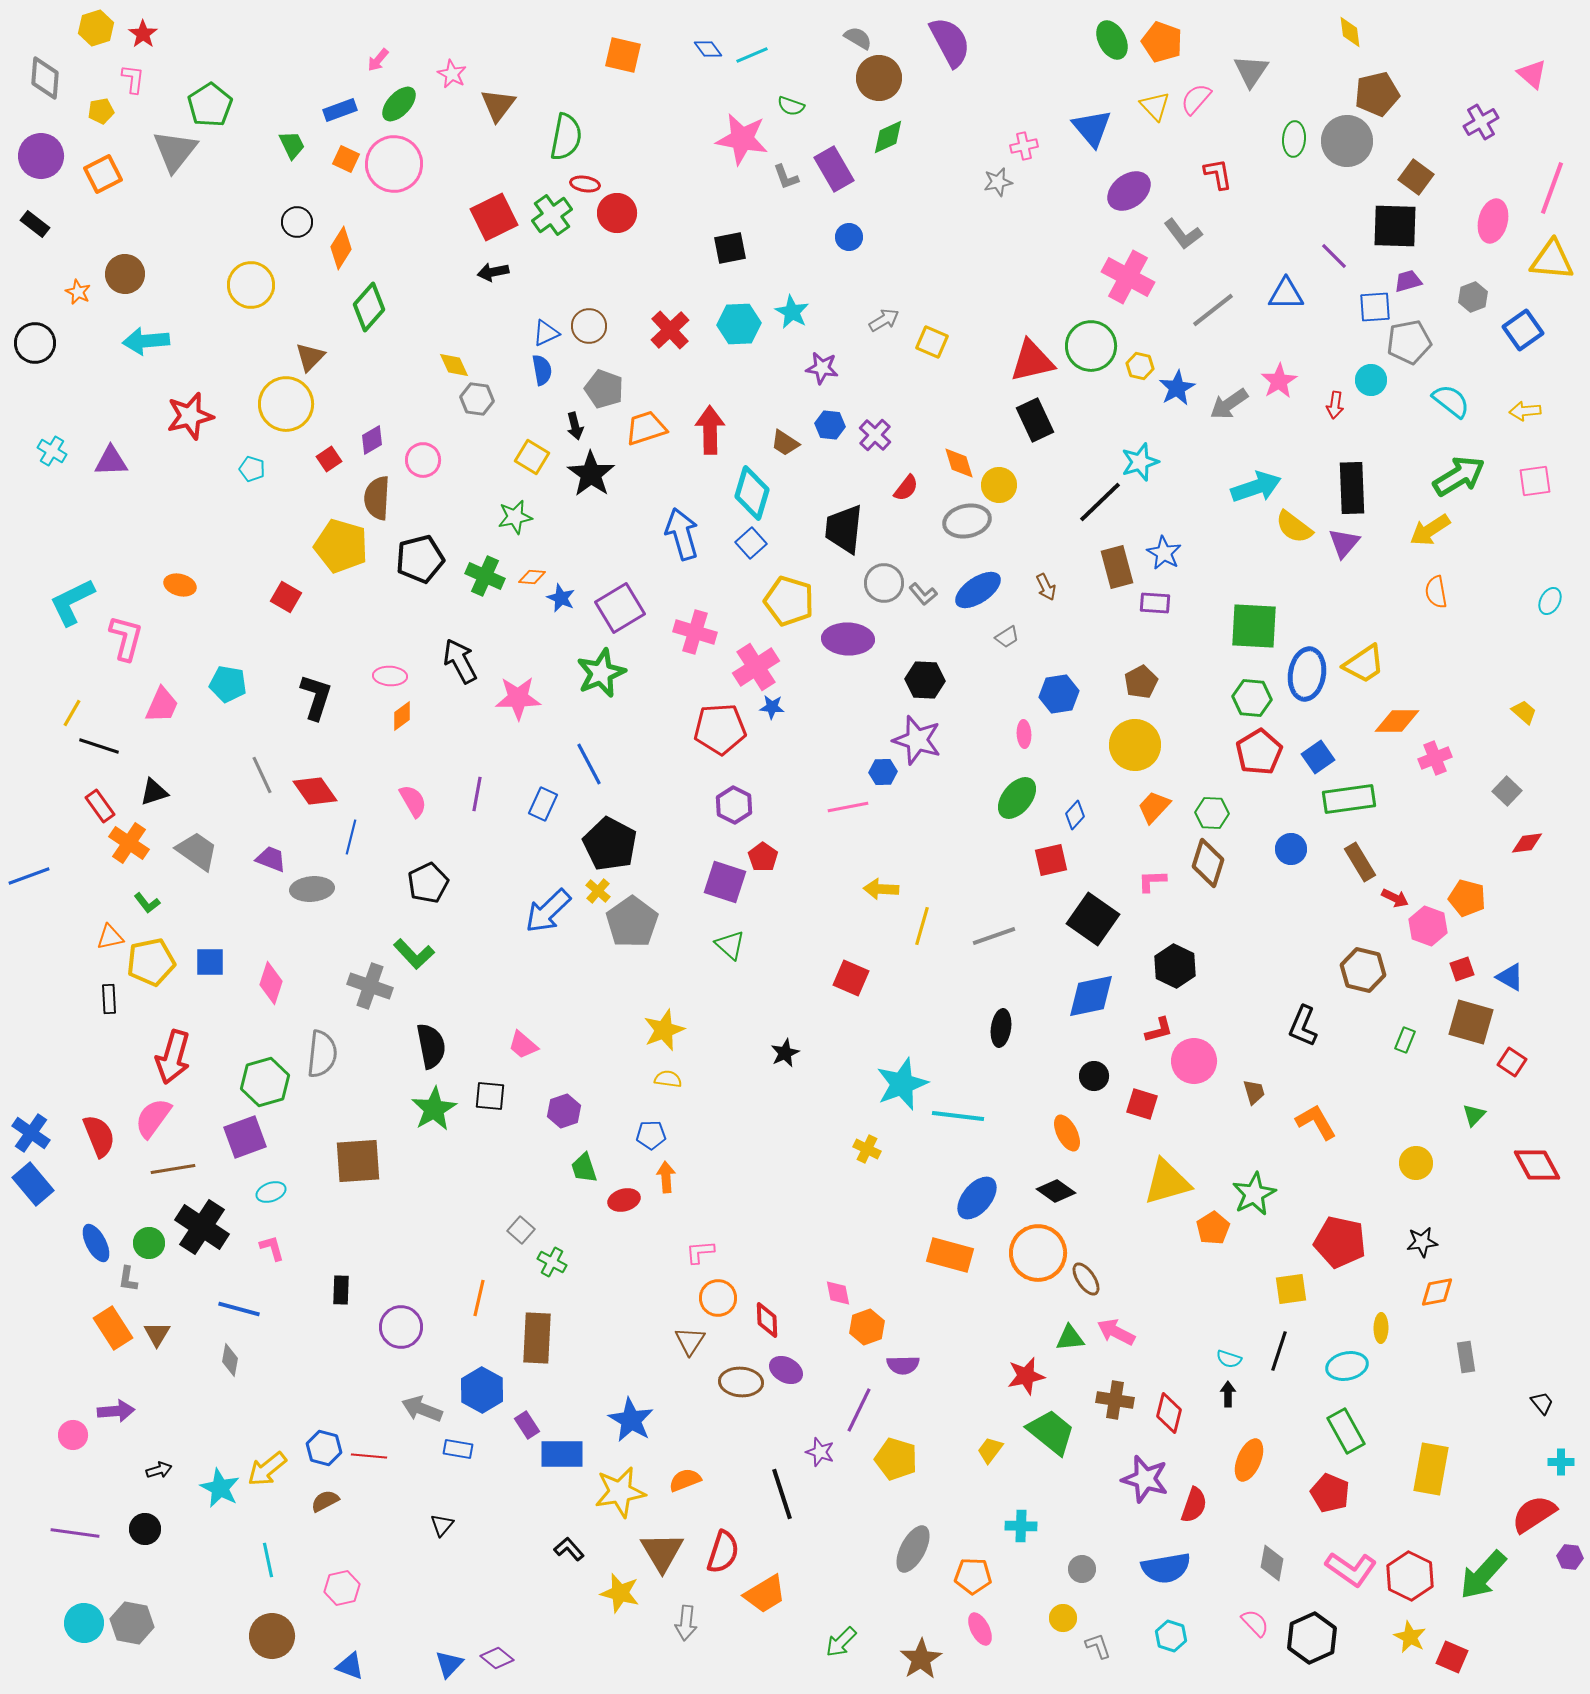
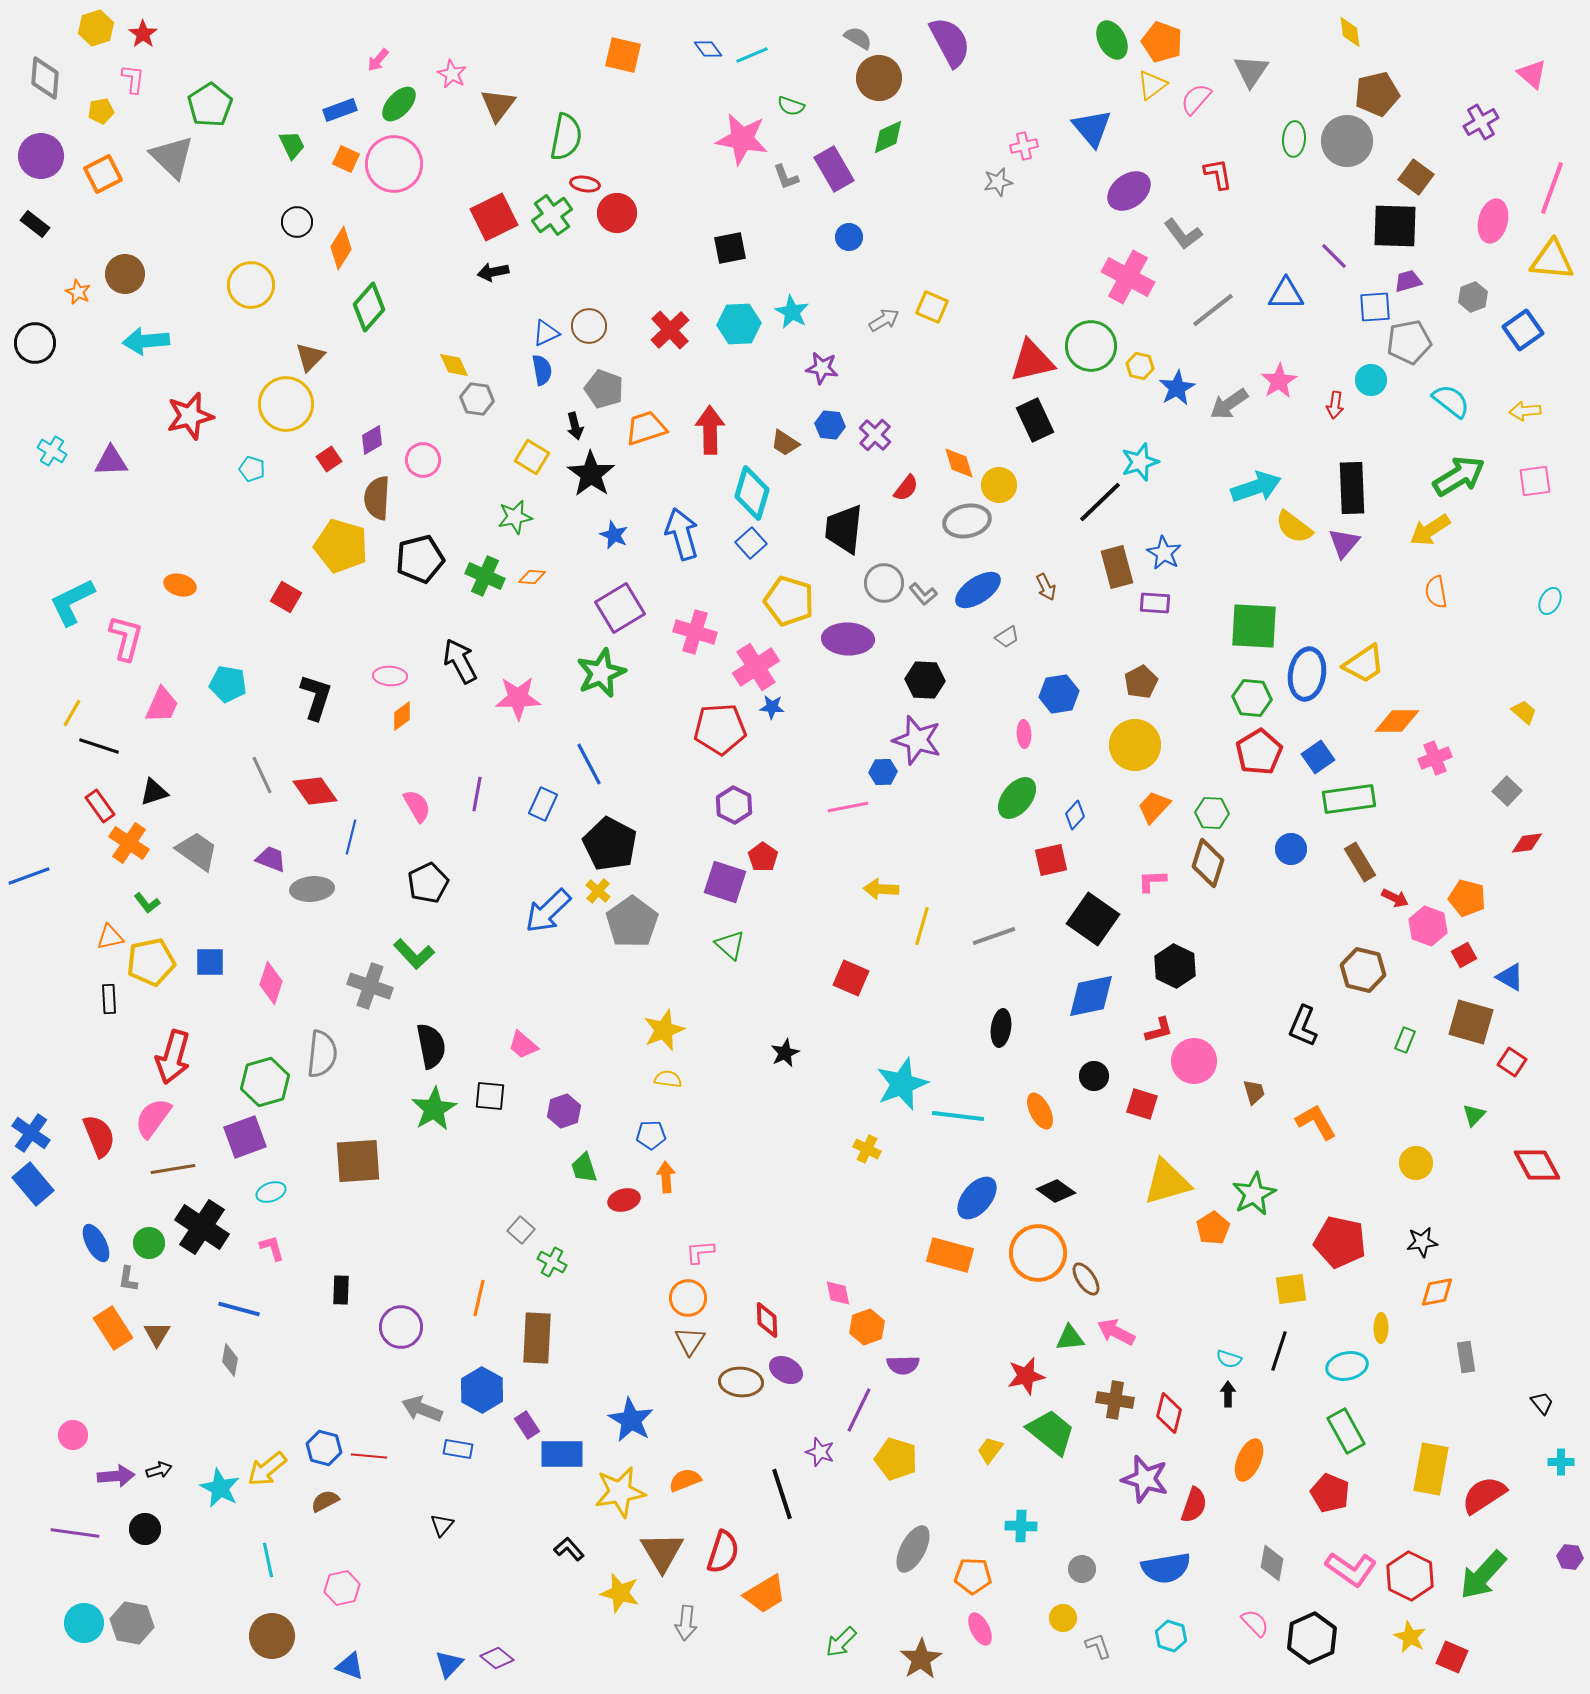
yellow triangle at (1155, 106): moved 3 px left, 21 px up; rotated 36 degrees clockwise
gray triangle at (175, 151): moved 3 px left, 6 px down; rotated 24 degrees counterclockwise
yellow square at (932, 342): moved 35 px up
blue star at (561, 598): moved 53 px right, 63 px up
pink semicircle at (413, 801): moved 4 px right, 5 px down
red square at (1462, 969): moved 2 px right, 14 px up; rotated 10 degrees counterclockwise
orange ellipse at (1067, 1133): moved 27 px left, 22 px up
orange circle at (718, 1298): moved 30 px left
purple arrow at (116, 1411): moved 65 px down
red semicircle at (1534, 1514): moved 50 px left, 19 px up
